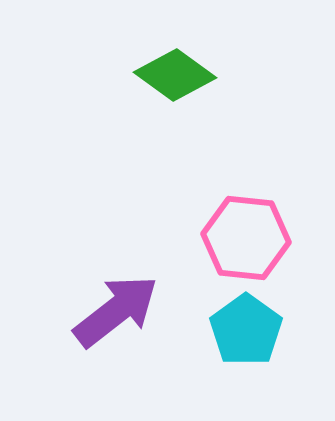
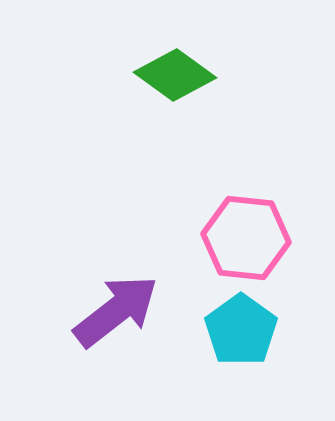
cyan pentagon: moved 5 px left
